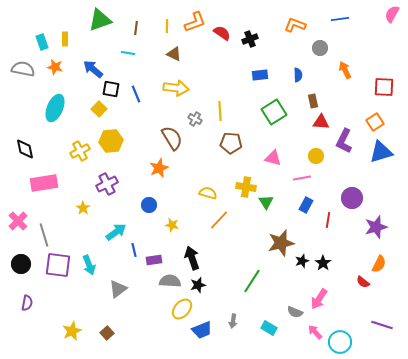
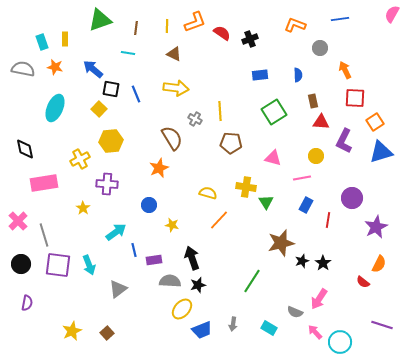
red square at (384, 87): moved 29 px left, 11 px down
yellow cross at (80, 151): moved 8 px down
purple cross at (107, 184): rotated 30 degrees clockwise
purple star at (376, 227): rotated 10 degrees counterclockwise
gray arrow at (233, 321): moved 3 px down
